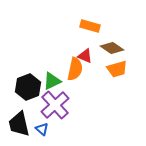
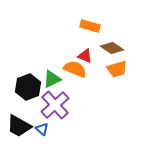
orange semicircle: rotated 80 degrees counterclockwise
green triangle: moved 2 px up
black trapezoid: moved 2 px down; rotated 48 degrees counterclockwise
